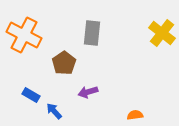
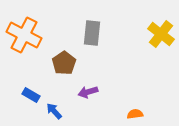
yellow cross: moved 1 px left, 1 px down
orange semicircle: moved 1 px up
